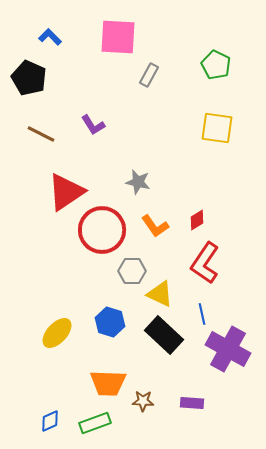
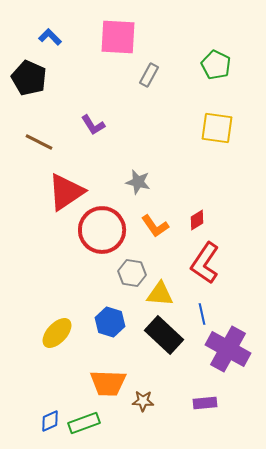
brown line: moved 2 px left, 8 px down
gray hexagon: moved 2 px down; rotated 8 degrees clockwise
yellow triangle: rotated 20 degrees counterclockwise
purple rectangle: moved 13 px right; rotated 10 degrees counterclockwise
green rectangle: moved 11 px left
